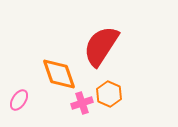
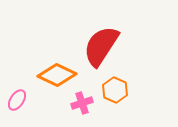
orange diamond: moved 2 px left, 1 px down; rotated 45 degrees counterclockwise
orange hexagon: moved 6 px right, 4 px up
pink ellipse: moved 2 px left
